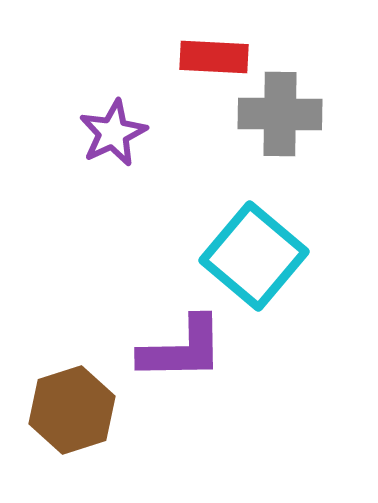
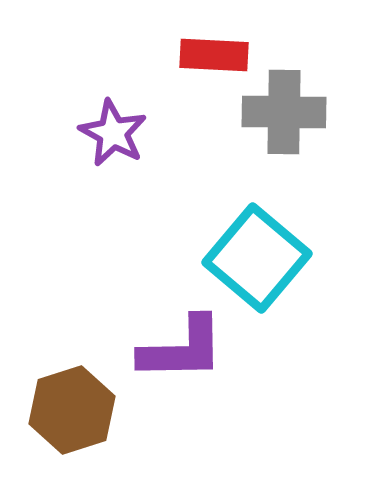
red rectangle: moved 2 px up
gray cross: moved 4 px right, 2 px up
purple star: rotated 18 degrees counterclockwise
cyan square: moved 3 px right, 2 px down
